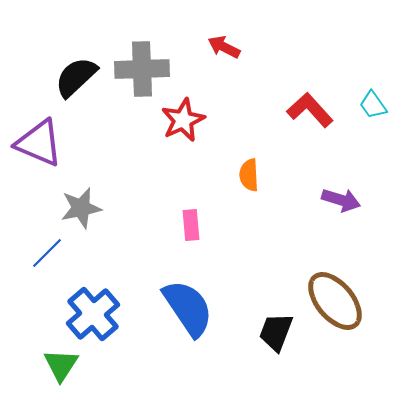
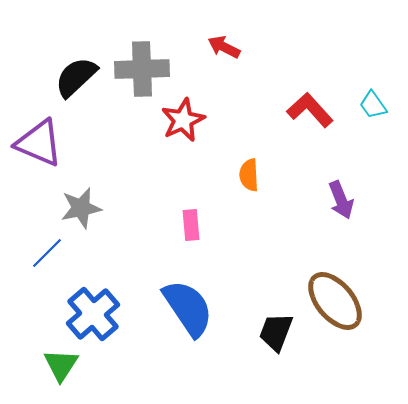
purple arrow: rotated 51 degrees clockwise
